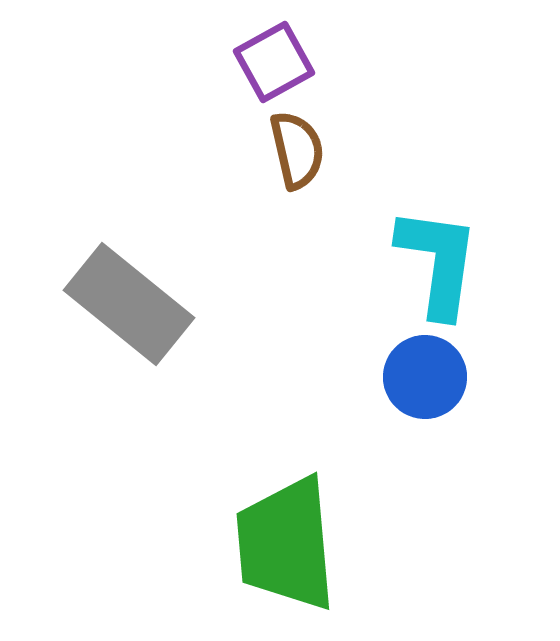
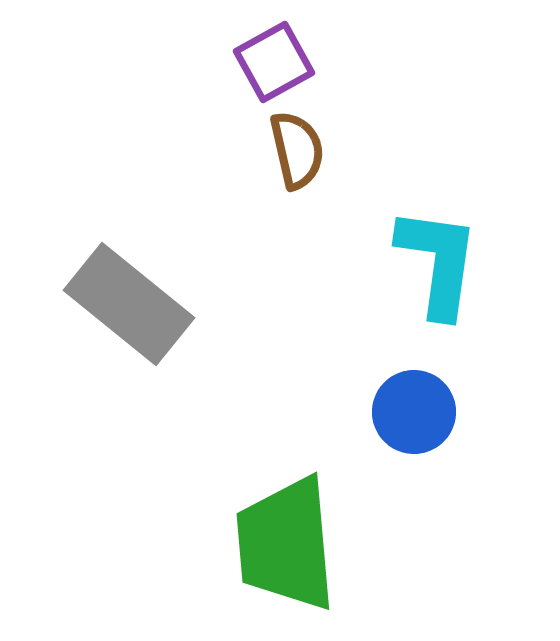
blue circle: moved 11 px left, 35 px down
